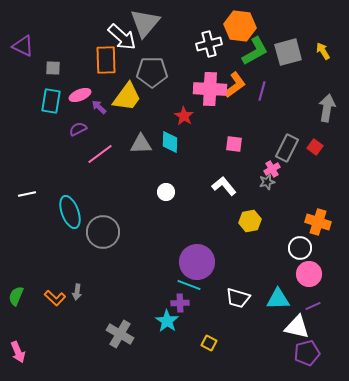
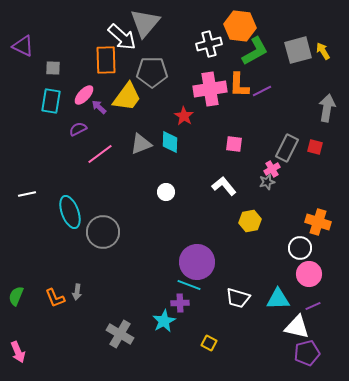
gray square at (288, 52): moved 10 px right, 2 px up
orange L-shape at (235, 85): moved 4 px right; rotated 128 degrees clockwise
pink cross at (210, 89): rotated 12 degrees counterclockwise
purple line at (262, 91): rotated 48 degrees clockwise
pink ellipse at (80, 95): moved 4 px right; rotated 25 degrees counterclockwise
gray triangle at (141, 144): rotated 20 degrees counterclockwise
red square at (315, 147): rotated 21 degrees counterclockwise
orange L-shape at (55, 298): rotated 25 degrees clockwise
cyan star at (167, 321): moved 3 px left; rotated 10 degrees clockwise
